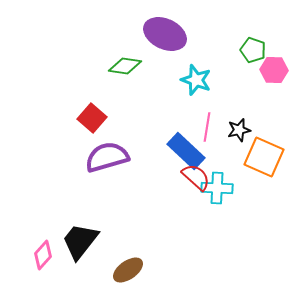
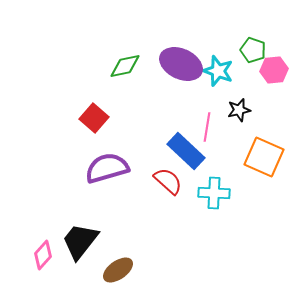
purple ellipse: moved 16 px right, 30 px down
green diamond: rotated 20 degrees counterclockwise
pink hexagon: rotated 8 degrees counterclockwise
cyan star: moved 22 px right, 9 px up
red square: moved 2 px right
black star: moved 20 px up
purple semicircle: moved 11 px down
red semicircle: moved 28 px left, 4 px down
cyan cross: moved 3 px left, 5 px down
brown ellipse: moved 10 px left
